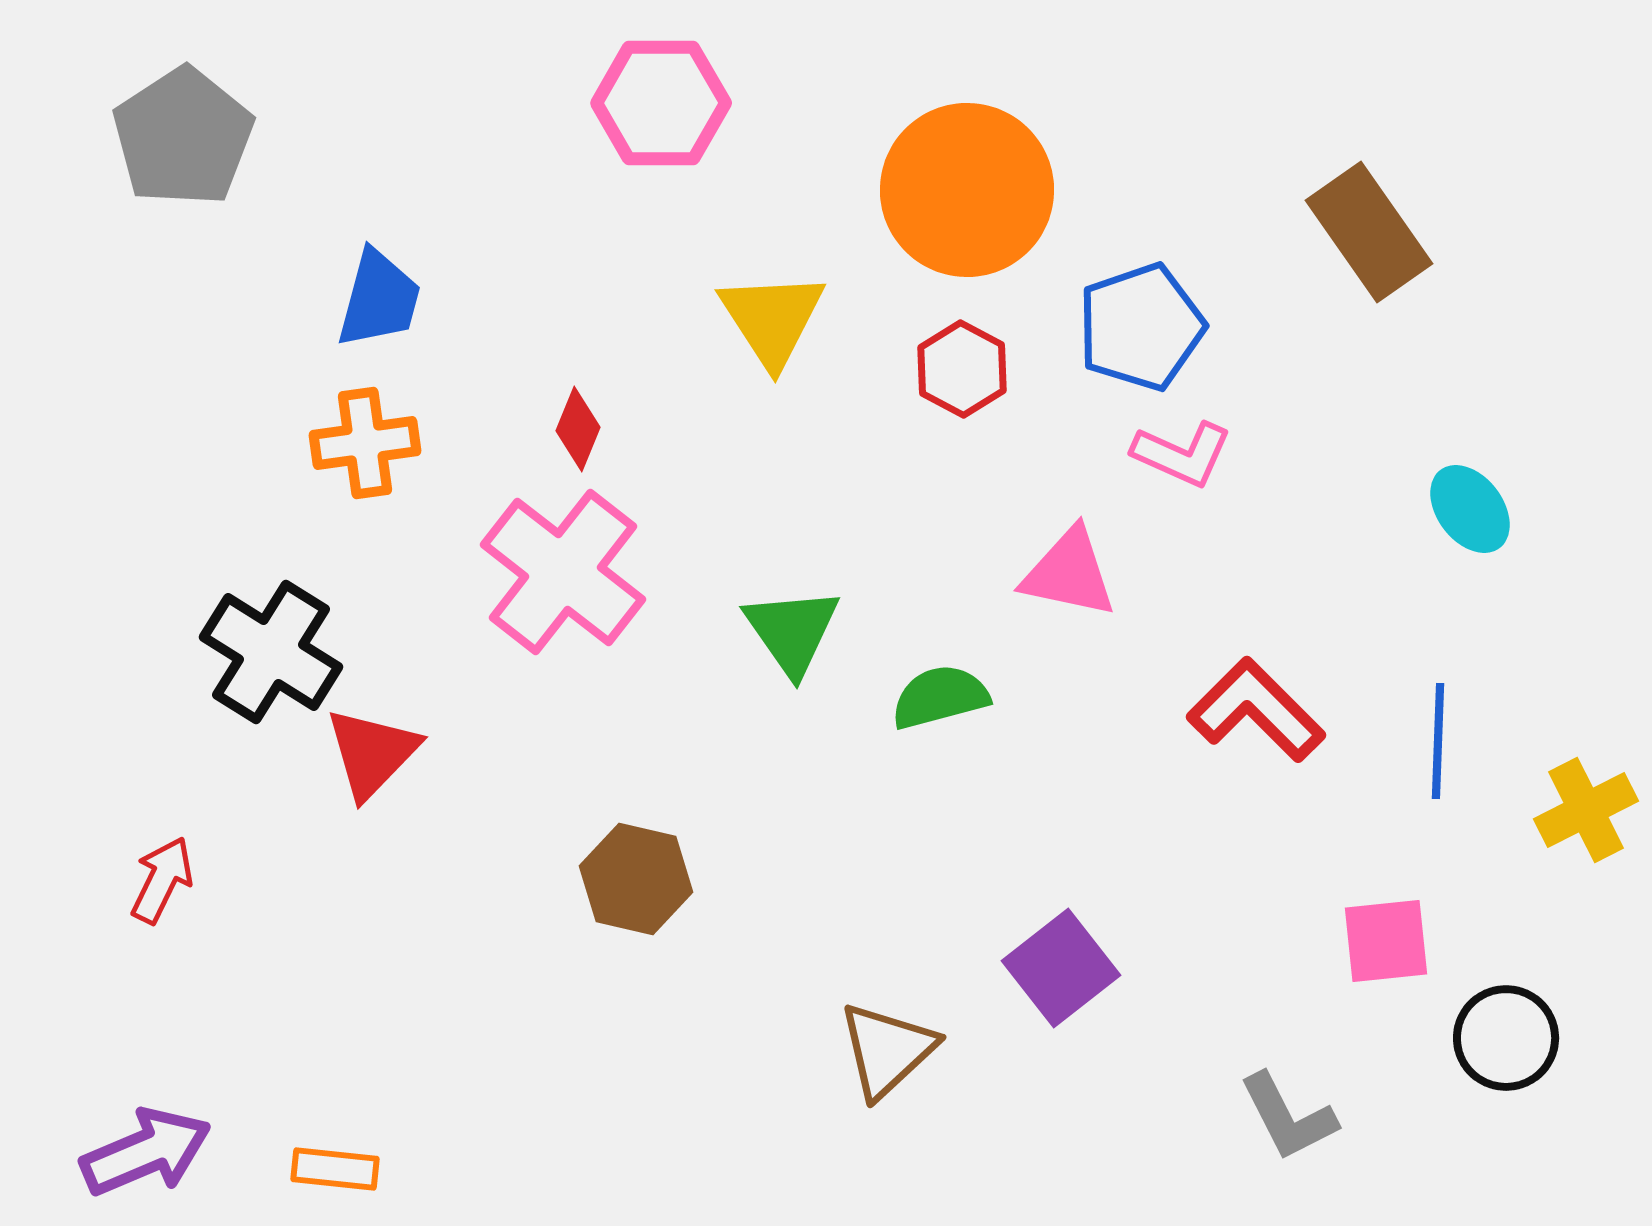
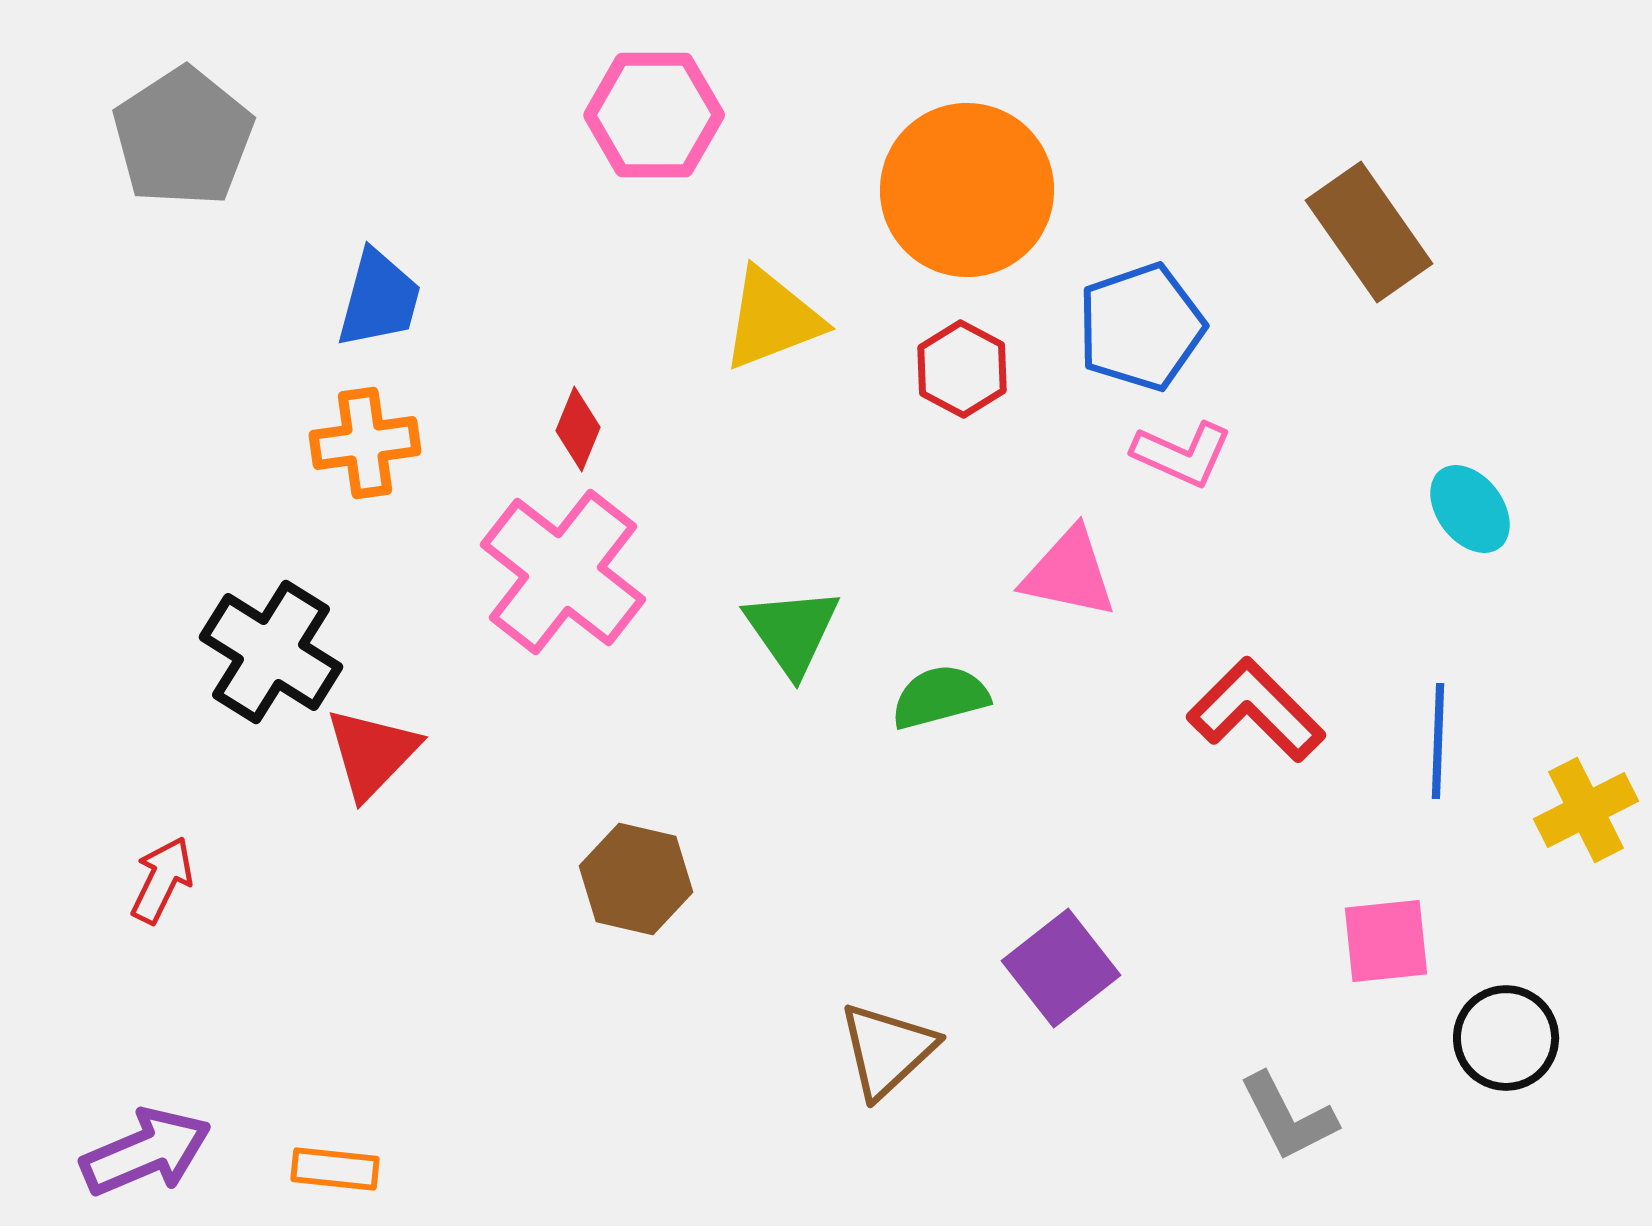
pink hexagon: moved 7 px left, 12 px down
yellow triangle: rotated 42 degrees clockwise
